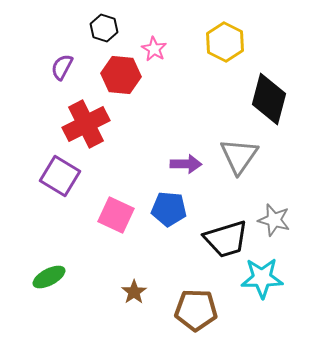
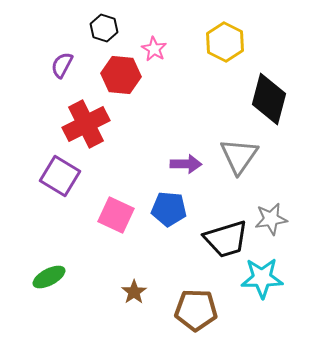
purple semicircle: moved 2 px up
gray star: moved 3 px left, 1 px up; rotated 24 degrees counterclockwise
